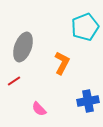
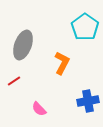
cyan pentagon: rotated 16 degrees counterclockwise
gray ellipse: moved 2 px up
